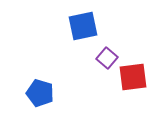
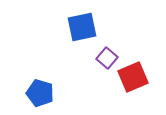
blue square: moved 1 px left, 1 px down
red square: rotated 16 degrees counterclockwise
